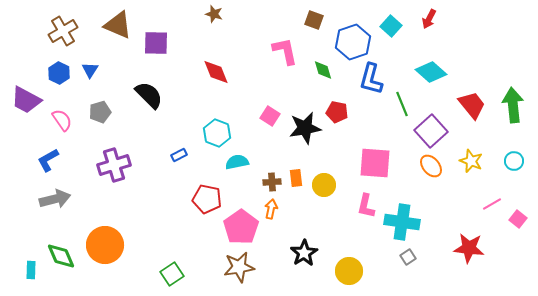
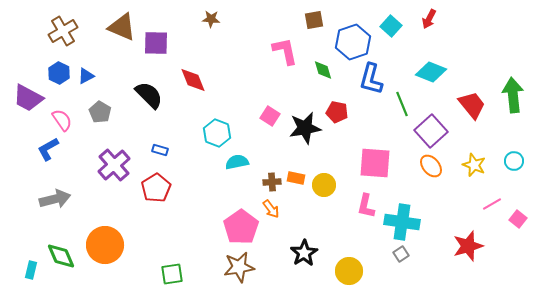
brown star at (214, 14): moved 3 px left, 5 px down; rotated 12 degrees counterclockwise
brown square at (314, 20): rotated 30 degrees counterclockwise
brown triangle at (118, 25): moved 4 px right, 2 px down
blue triangle at (90, 70): moved 4 px left, 6 px down; rotated 30 degrees clockwise
red diamond at (216, 72): moved 23 px left, 8 px down
cyan diamond at (431, 72): rotated 20 degrees counterclockwise
purple trapezoid at (26, 100): moved 2 px right, 2 px up
green arrow at (513, 105): moved 10 px up
gray pentagon at (100, 112): rotated 25 degrees counterclockwise
blue rectangle at (179, 155): moved 19 px left, 5 px up; rotated 42 degrees clockwise
blue L-shape at (48, 160): moved 11 px up
yellow star at (471, 161): moved 3 px right, 4 px down
purple cross at (114, 165): rotated 24 degrees counterclockwise
orange rectangle at (296, 178): rotated 72 degrees counterclockwise
red pentagon at (207, 199): moved 51 px left, 11 px up; rotated 28 degrees clockwise
orange arrow at (271, 209): rotated 132 degrees clockwise
red star at (469, 248): moved 1 px left, 2 px up; rotated 24 degrees counterclockwise
gray square at (408, 257): moved 7 px left, 3 px up
cyan rectangle at (31, 270): rotated 12 degrees clockwise
green square at (172, 274): rotated 25 degrees clockwise
